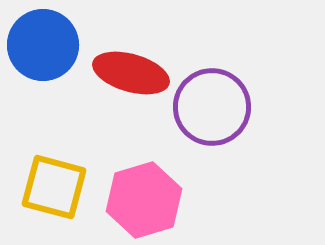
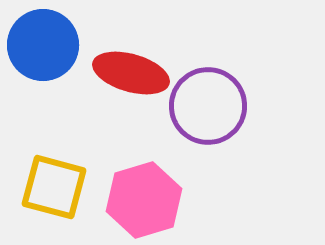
purple circle: moved 4 px left, 1 px up
